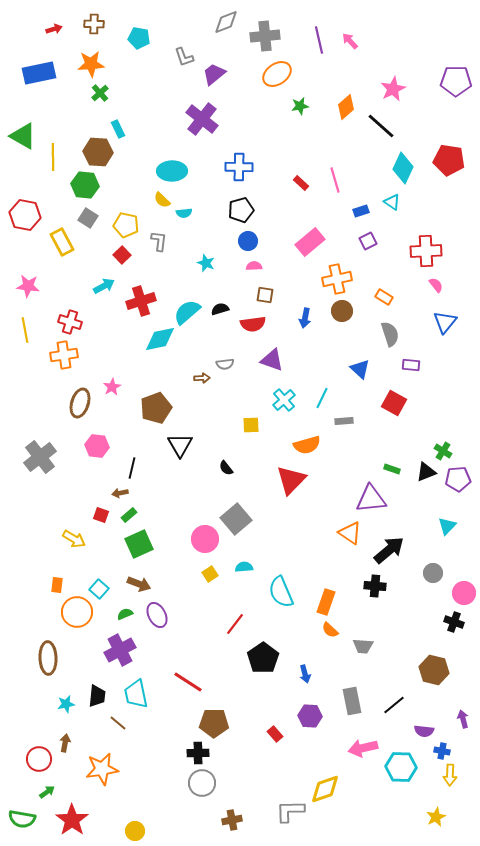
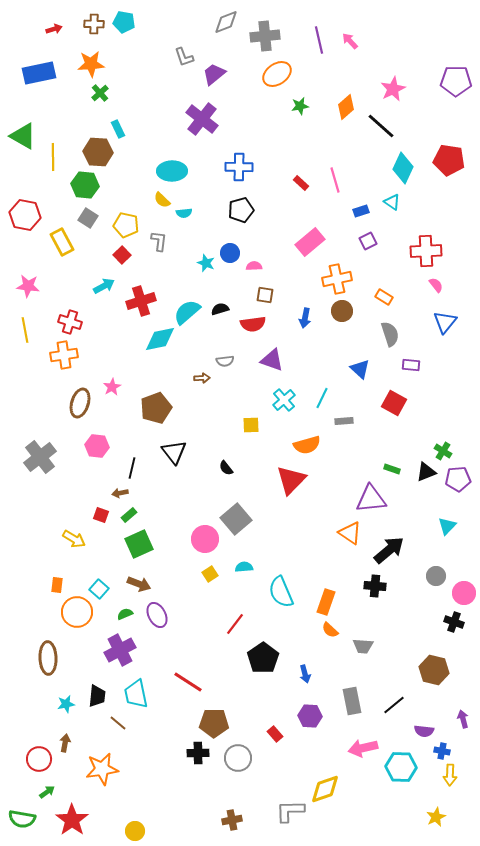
cyan pentagon at (139, 38): moved 15 px left, 16 px up
blue circle at (248, 241): moved 18 px left, 12 px down
gray semicircle at (225, 364): moved 3 px up
black triangle at (180, 445): moved 6 px left, 7 px down; rotated 8 degrees counterclockwise
gray circle at (433, 573): moved 3 px right, 3 px down
gray circle at (202, 783): moved 36 px right, 25 px up
